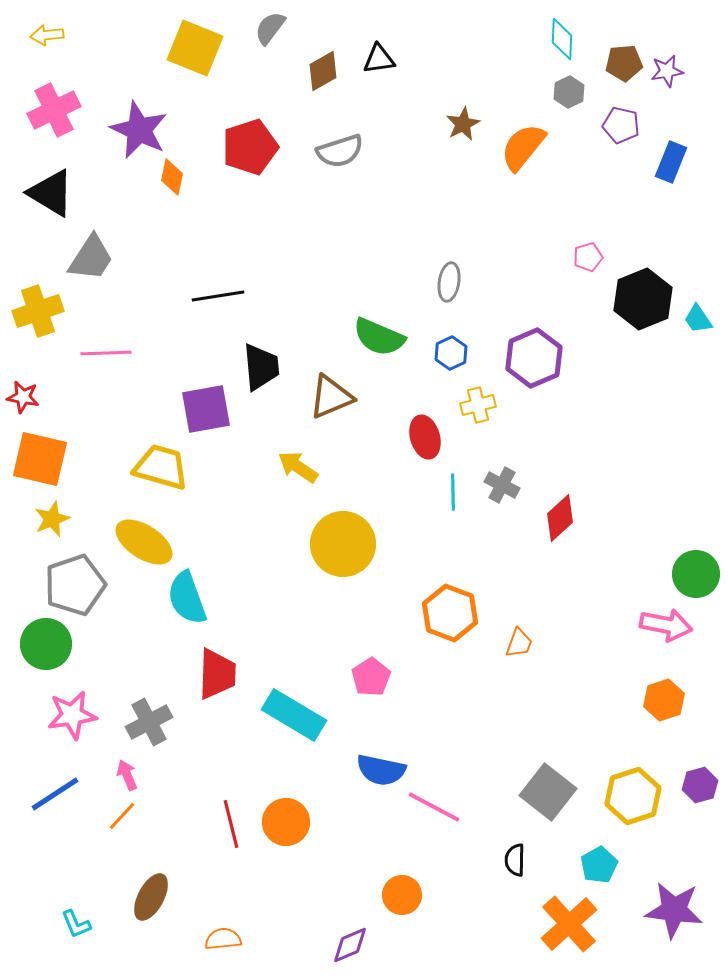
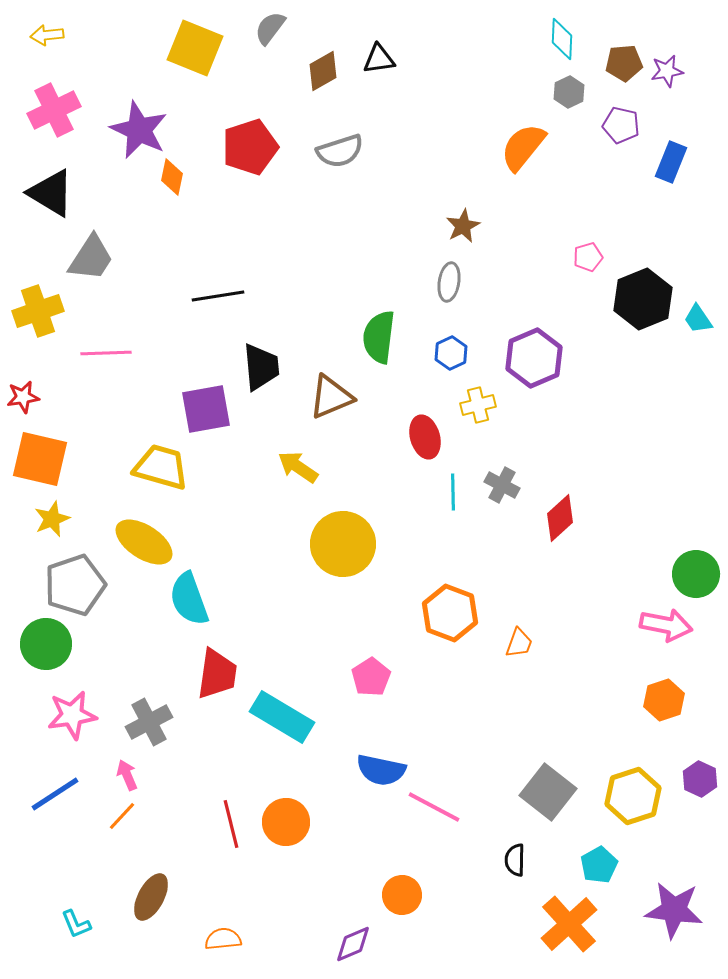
brown star at (463, 124): moved 102 px down
green semicircle at (379, 337): rotated 74 degrees clockwise
red star at (23, 397): rotated 20 degrees counterclockwise
cyan semicircle at (187, 598): moved 2 px right, 1 px down
red trapezoid at (217, 674): rotated 6 degrees clockwise
cyan rectangle at (294, 715): moved 12 px left, 2 px down
purple hexagon at (700, 785): moved 6 px up; rotated 20 degrees counterclockwise
purple diamond at (350, 945): moved 3 px right, 1 px up
